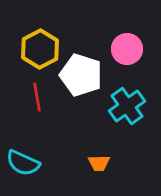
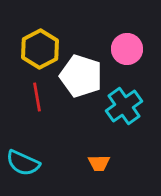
white pentagon: moved 1 px down
cyan cross: moved 3 px left
